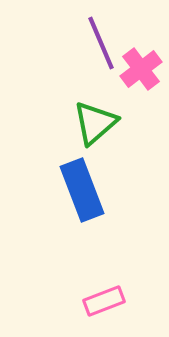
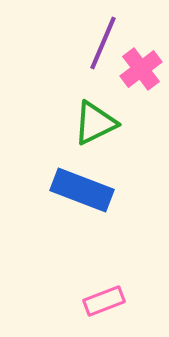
purple line: moved 2 px right; rotated 46 degrees clockwise
green triangle: rotated 15 degrees clockwise
blue rectangle: rotated 48 degrees counterclockwise
